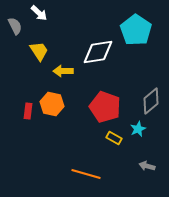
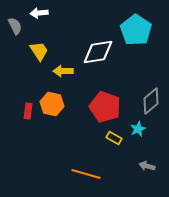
white arrow: rotated 132 degrees clockwise
